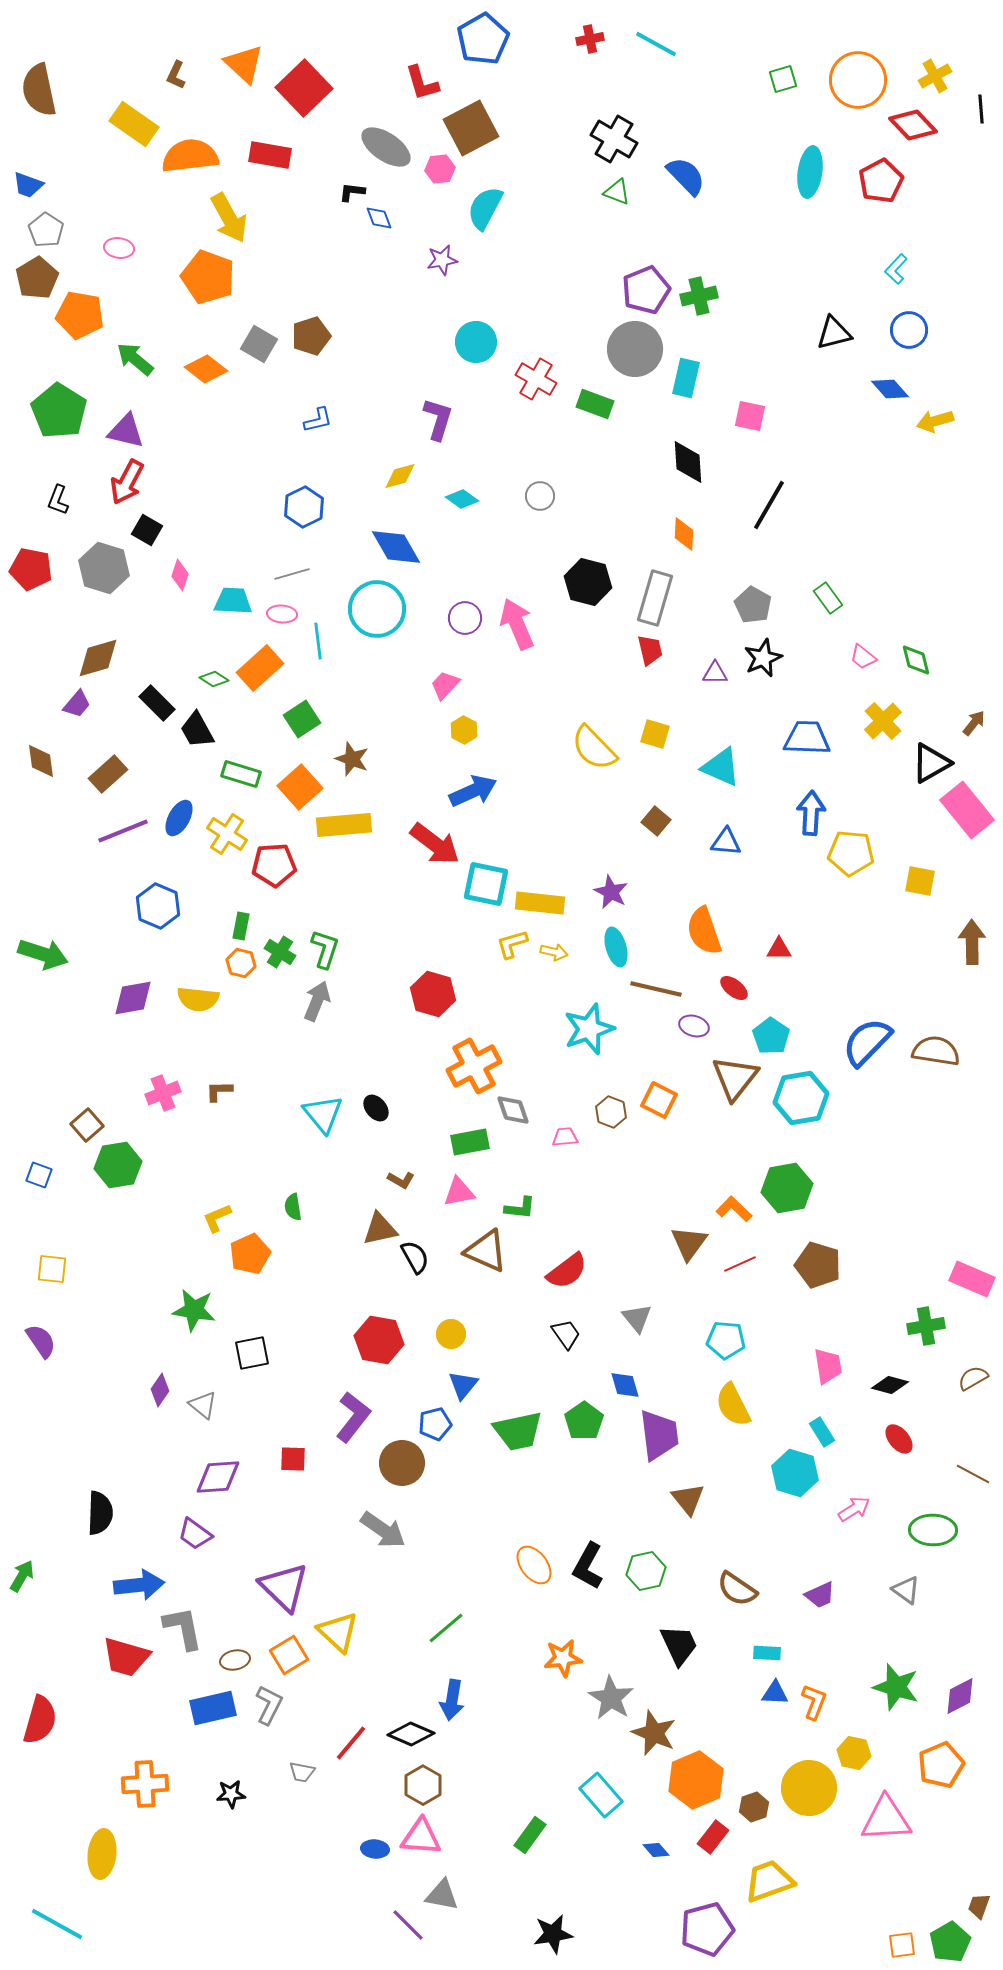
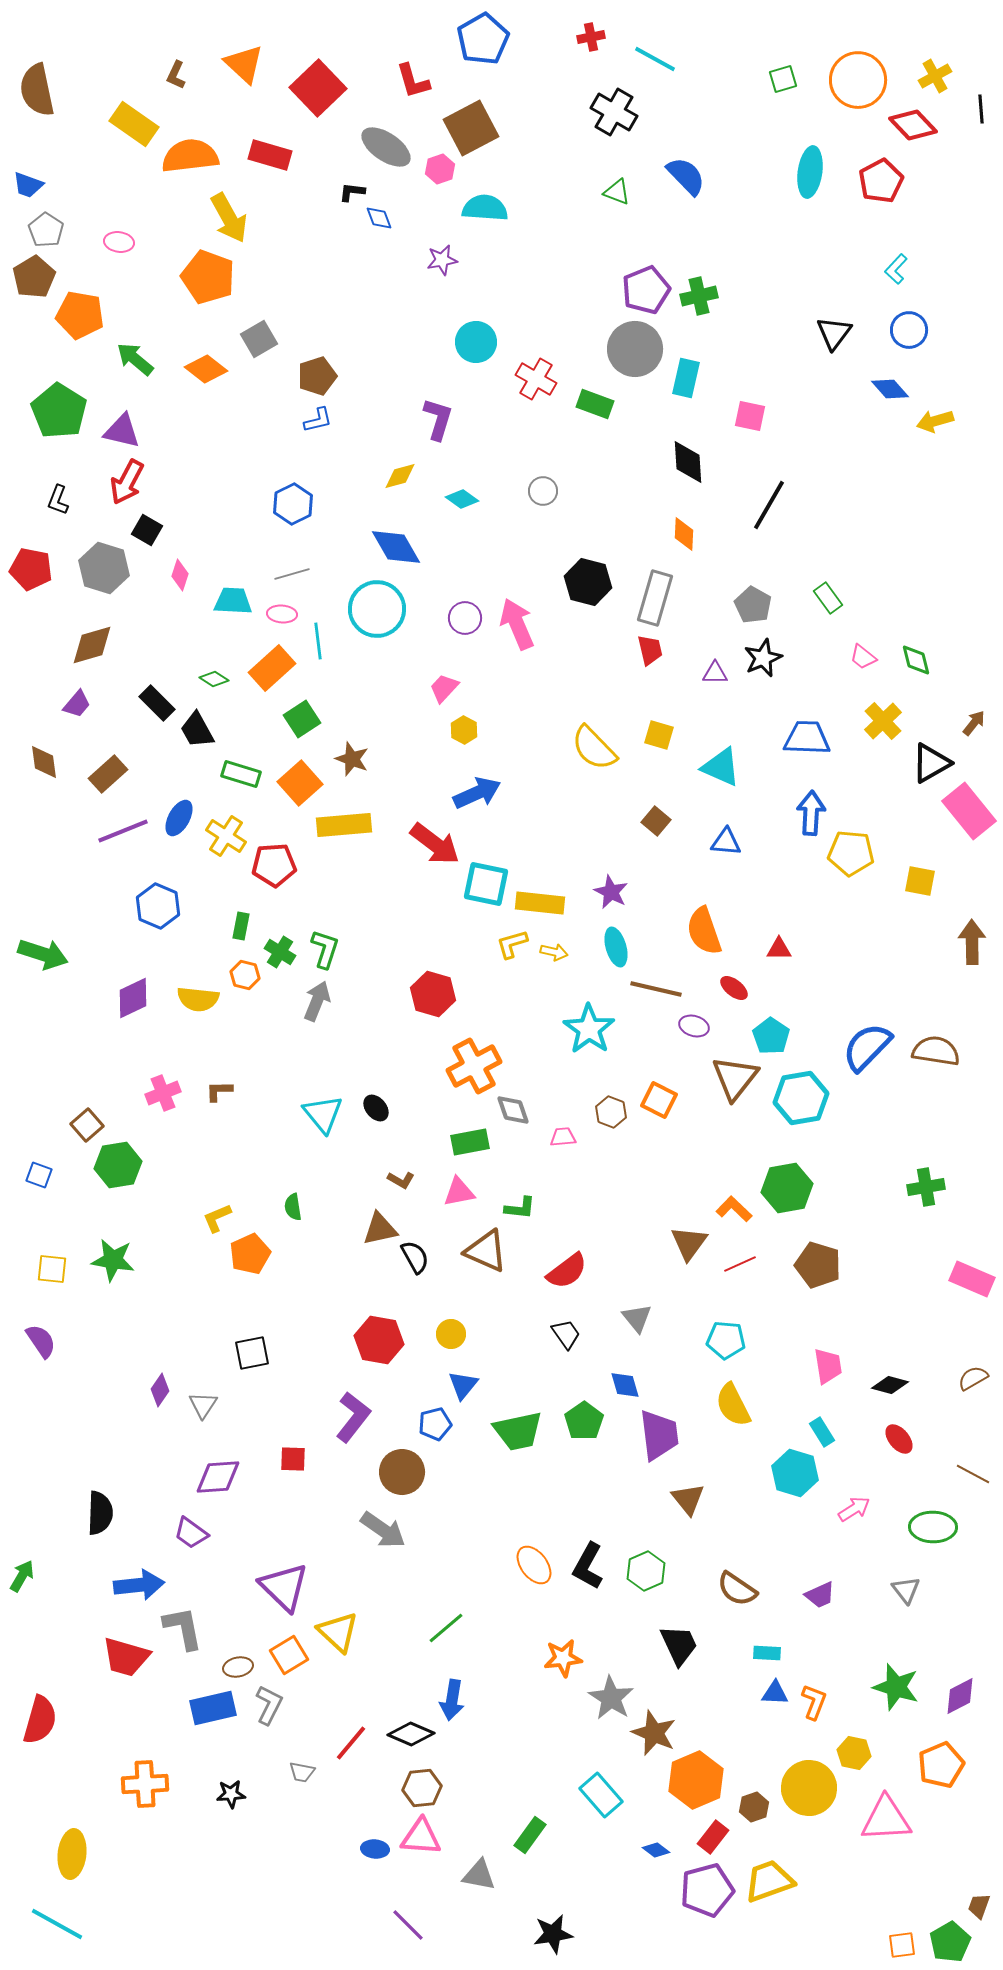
red cross at (590, 39): moved 1 px right, 2 px up
cyan line at (656, 44): moved 1 px left, 15 px down
red L-shape at (422, 83): moved 9 px left, 2 px up
red square at (304, 88): moved 14 px right
brown semicircle at (39, 90): moved 2 px left
black cross at (614, 139): moved 27 px up
red rectangle at (270, 155): rotated 6 degrees clockwise
pink hexagon at (440, 169): rotated 12 degrees counterclockwise
cyan semicircle at (485, 208): rotated 66 degrees clockwise
pink ellipse at (119, 248): moved 6 px up
brown pentagon at (37, 278): moved 3 px left, 1 px up
black triangle at (834, 333): rotated 39 degrees counterclockwise
brown pentagon at (311, 336): moved 6 px right, 40 px down
gray square at (259, 344): moved 5 px up; rotated 30 degrees clockwise
purple triangle at (126, 431): moved 4 px left
gray circle at (540, 496): moved 3 px right, 5 px up
blue hexagon at (304, 507): moved 11 px left, 3 px up
brown diamond at (98, 658): moved 6 px left, 13 px up
orange rectangle at (260, 668): moved 12 px right
pink trapezoid at (445, 685): moved 1 px left, 3 px down
yellow square at (655, 734): moved 4 px right, 1 px down
brown diamond at (41, 761): moved 3 px right, 1 px down
orange square at (300, 787): moved 4 px up
blue arrow at (473, 791): moved 4 px right, 2 px down
pink rectangle at (967, 810): moved 2 px right, 1 px down
yellow cross at (227, 834): moved 1 px left, 2 px down
orange hexagon at (241, 963): moved 4 px right, 12 px down
purple diamond at (133, 998): rotated 15 degrees counterclockwise
cyan star at (589, 1029): rotated 18 degrees counterclockwise
blue semicircle at (867, 1042): moved 5 px down
pink trapezoid at (565, 1137): moved 2 px left
green star at (194, 1310): moved 81 px left, 50 px up
green cross at (926, 1326): moved 139 px up
gray triangle at (203, 1405): rotated 24 degrees clockwise
brown circle at (402, 1463): moved 9 px down
green ellipse at (933, 1530): moved 3 px up
purple trapezoid at (195, 1534): moved 4 px left, 1 px up
green hexagon at (646, 1571): rotated 12 degrees counterclockwise
gray triangle at (906, 1590): rotated 16 degrees clockwise
brown ellipse at (235, 1660): moved 3 px right, 7 px down
brown hexagon at (423, 1785): moved 1 px left, 3 px down; rotated 24 degrees clockwise
blue diamond at (656, 1850): rotated 12 degrees counterclockwise
yellow ellipse at (102, 1854): moved 30 px left
gray triangle at (442, 1895): moved 37 px right, 20 px up
purple pentagon at (707, 1929): moved 39 px up
